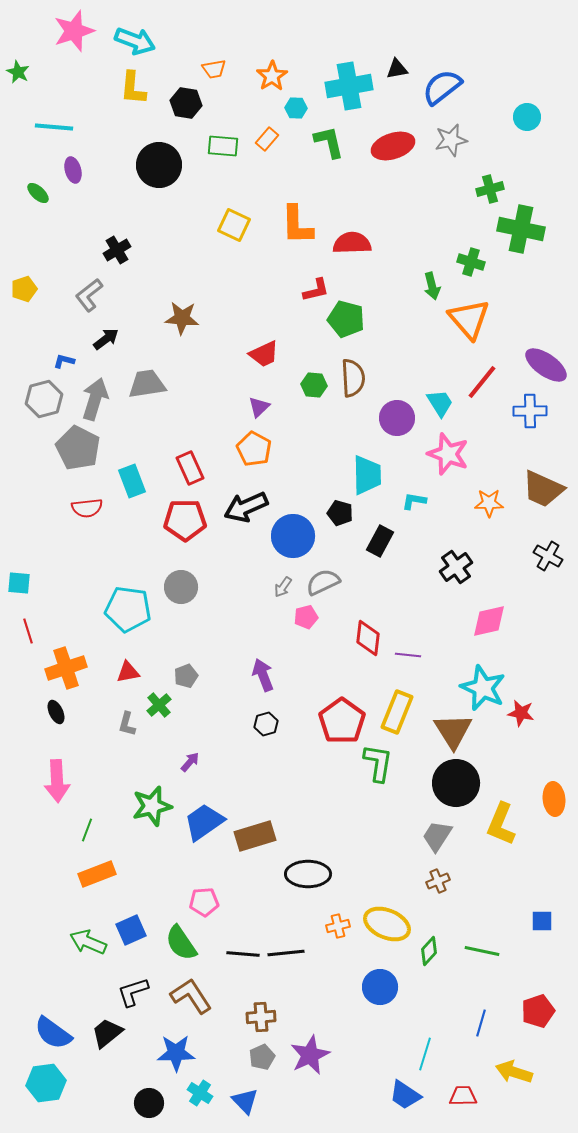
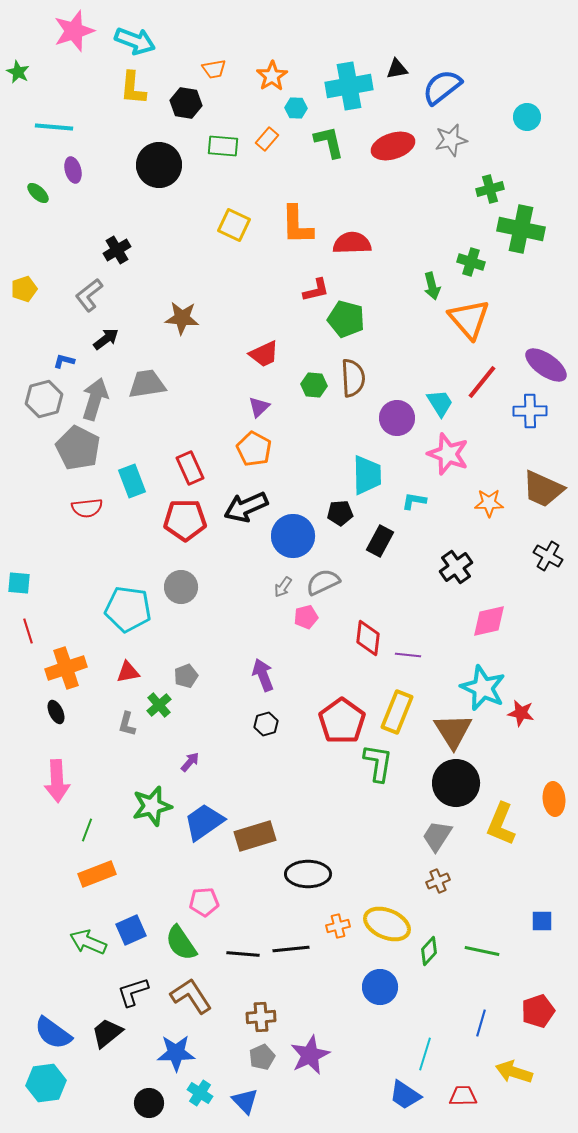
black pentagon at (340, 513): rotated 20 degrees counterclockwise
black line at (286, 953): moved 5 px right, 4 px up
